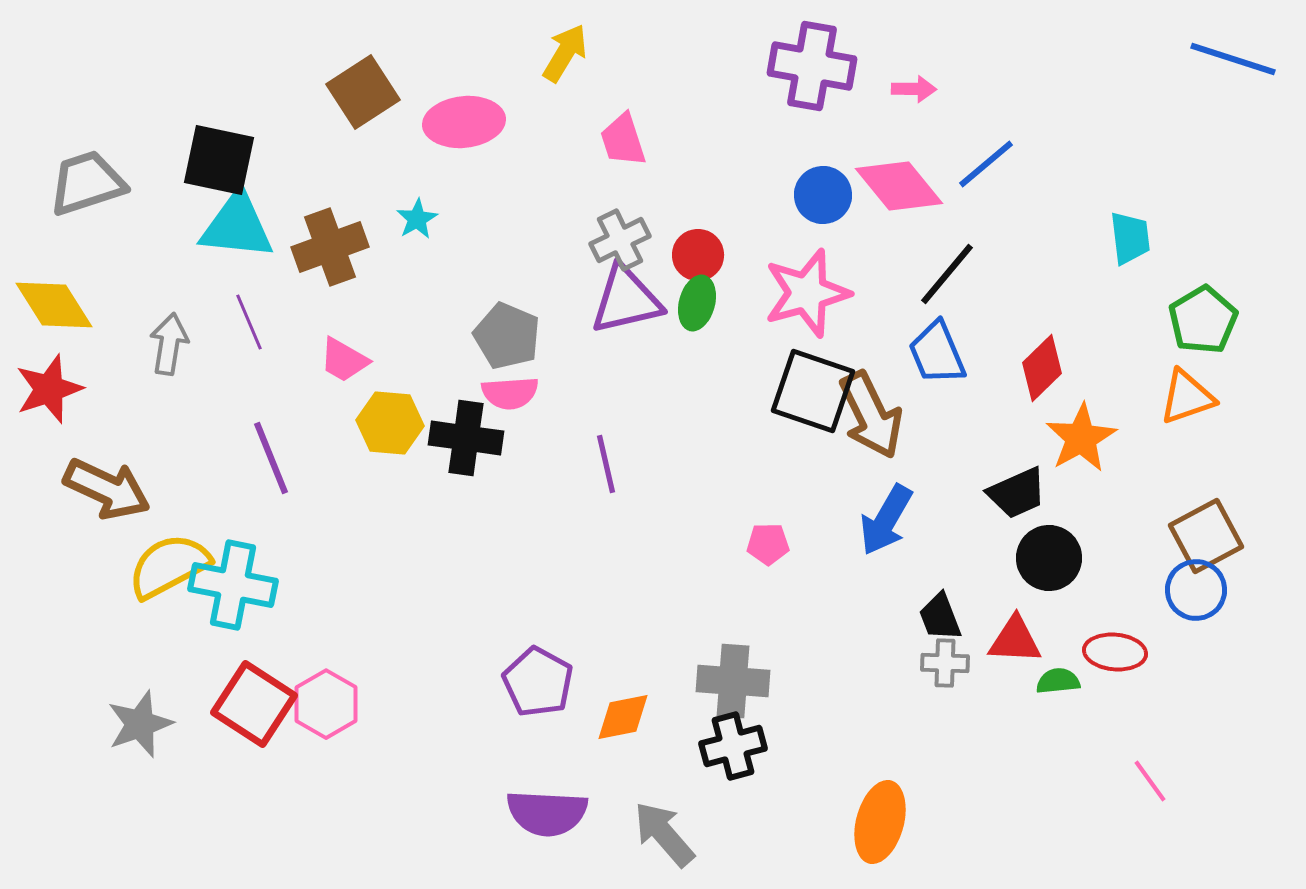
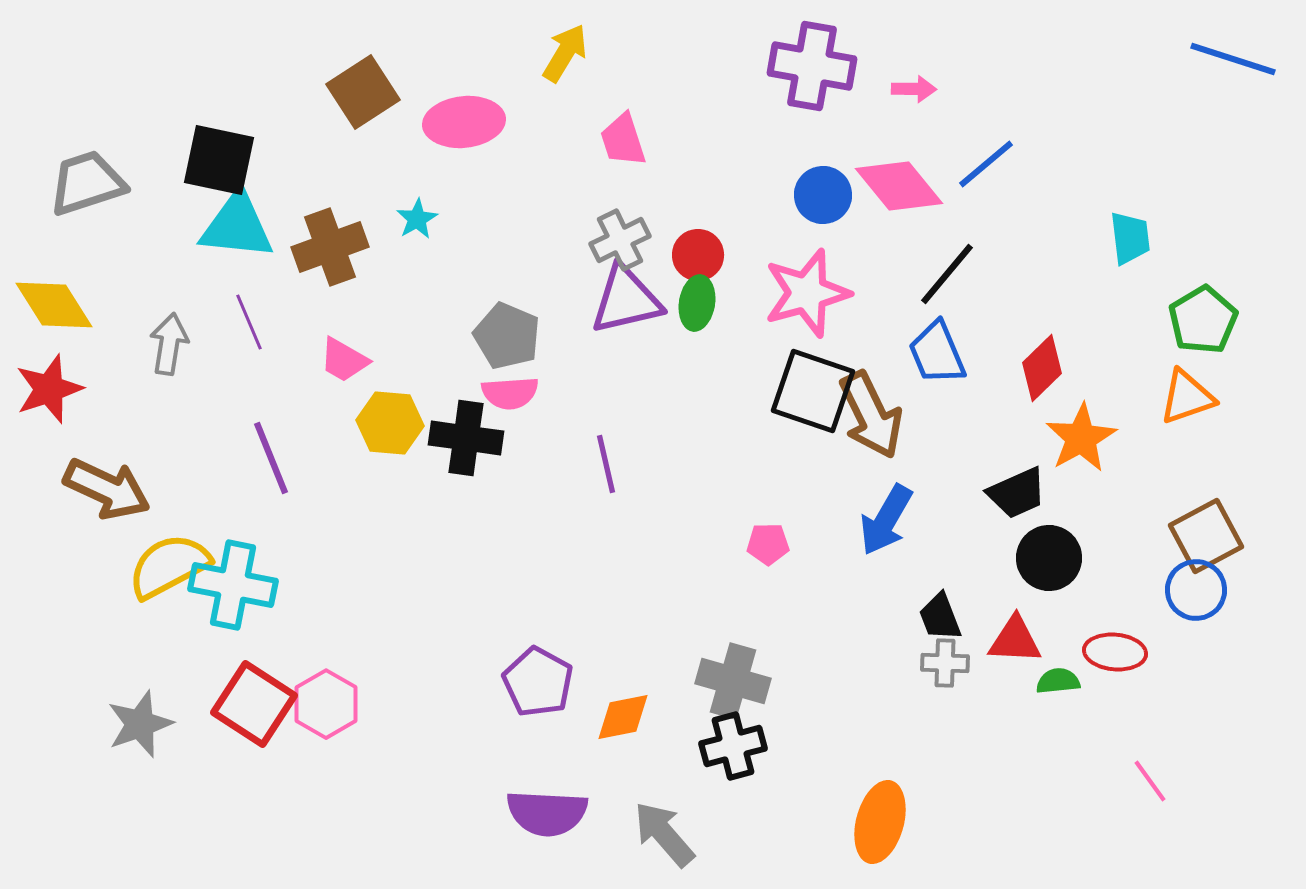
green ellipse at (697, 303): rotated 6 degrees counterclockwise
gray cross at (733, 681): rotated 12 degrees clockwise
